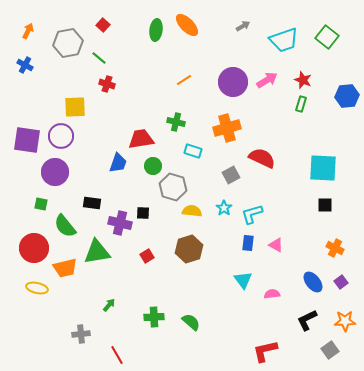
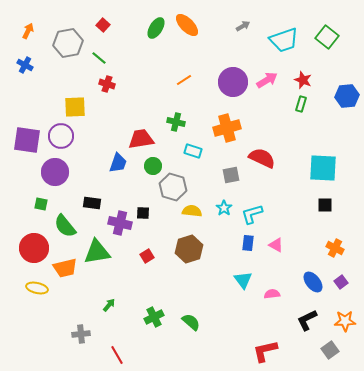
green ellipse at (156, 30): moved 2 px up; rotated 25 degrees clockwise
gray square at (231, 175): rotated 18 degrees clockwise
green cross at (154, 317): rotated 24 degrees counterclockwise
